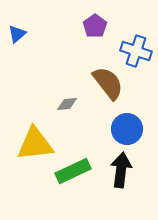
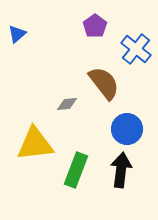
blue cross: moved 2 px up; rotated 20 degrees clockwise
brown semicircle: moved 4 px left
green rectangle: moved 3 px right, 1 px up; rotated 44 degrees counterclockwise
